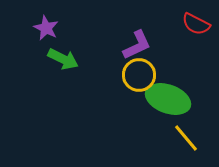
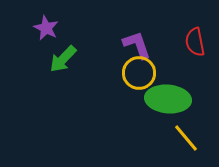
red semicircle: moved 1 px left, 18 px down; rotated 52 degrees clockwise
purple L-shape: rotated 84 degrees counterclockwise
green arrow: rotated 108 degrees clockwise
yellow circle: moved 2 px up
green ellipse: rotated 15 degrees counterclockwise
